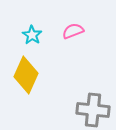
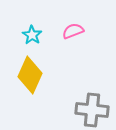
yellow diamond: moved 4 px right
gray cross: moved 1 px left
